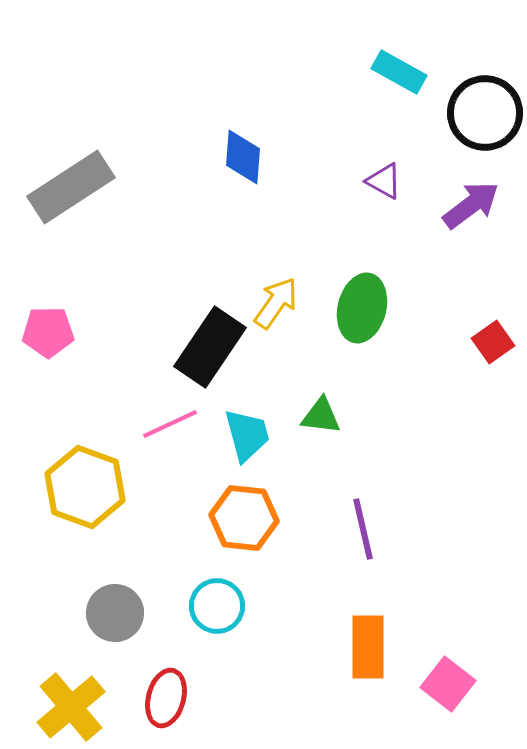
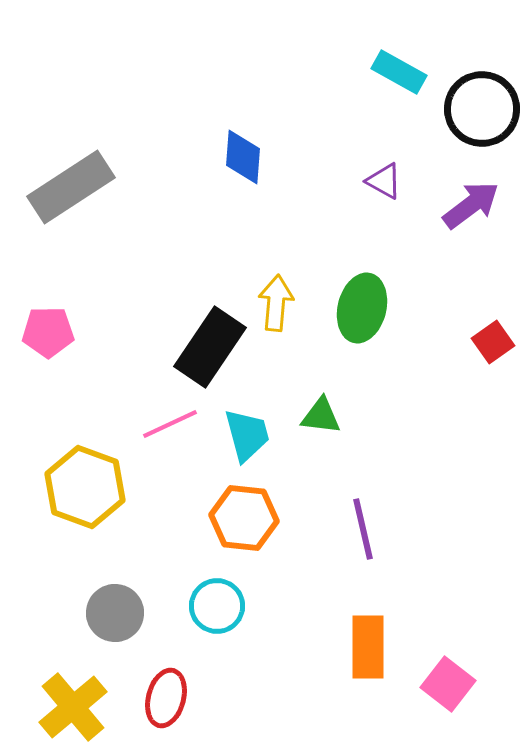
black circle: moved 3 px left, 4 px up
yellow arrow: rotated 30 degrees counterclockwise
yellow cross: moved 2 px right
